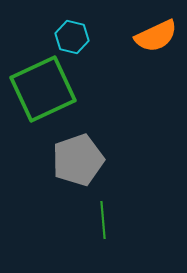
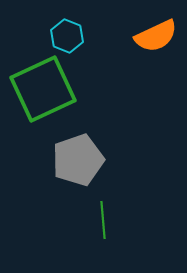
cyan hexagon: moved 5 px left, 1 px up; rotated 8 degrees clockwise
